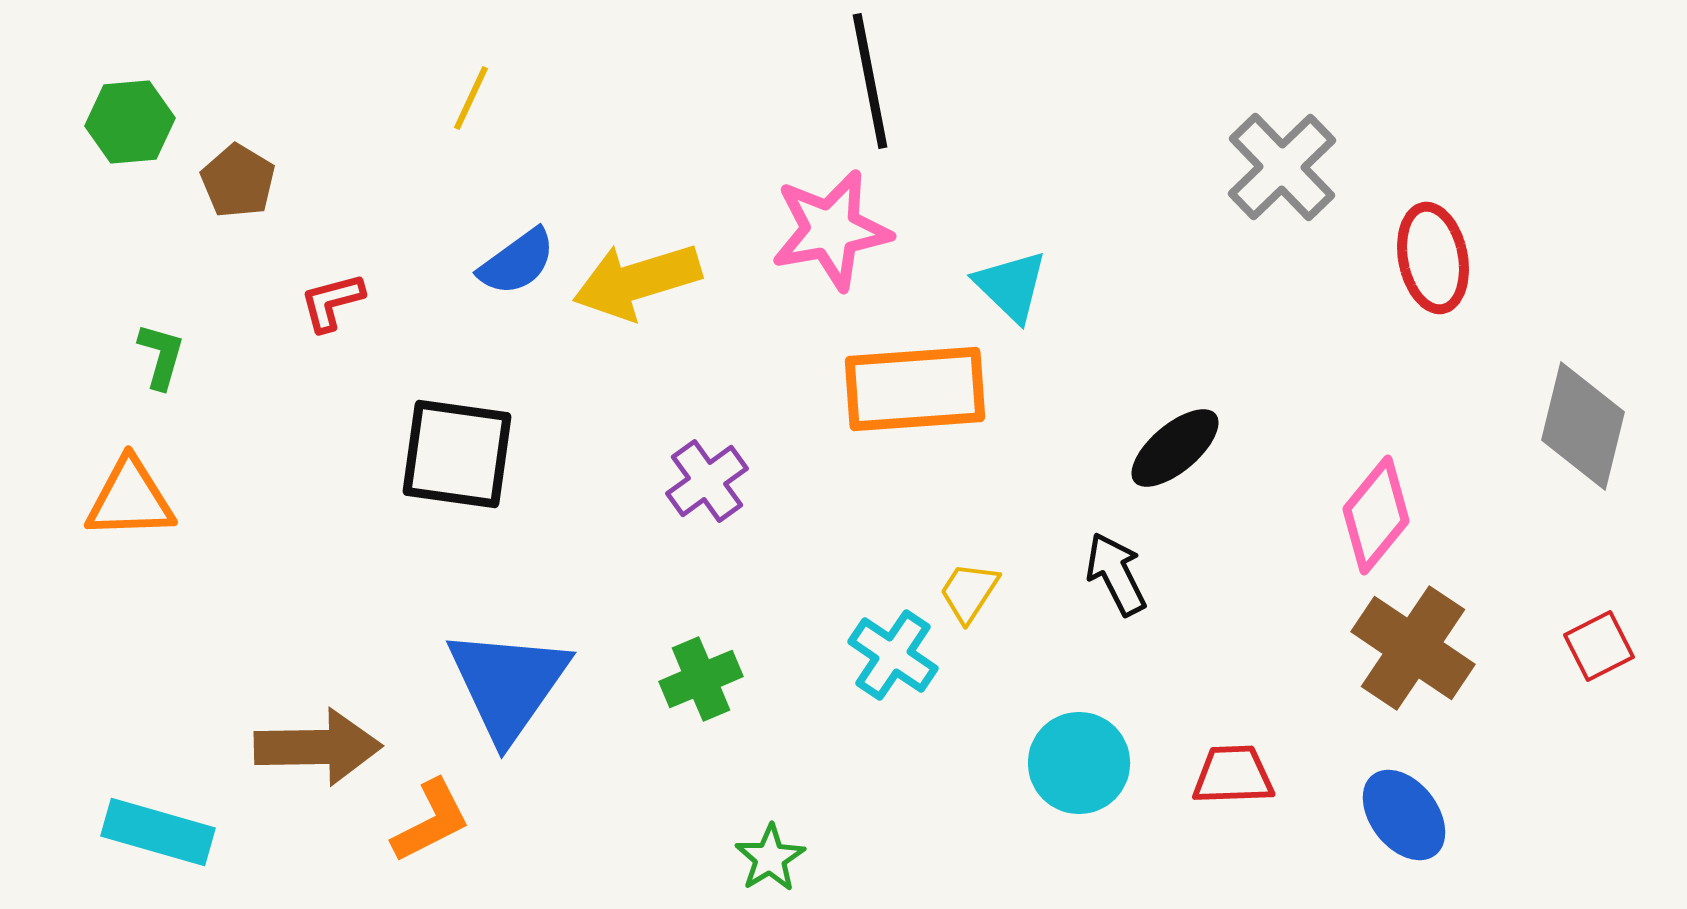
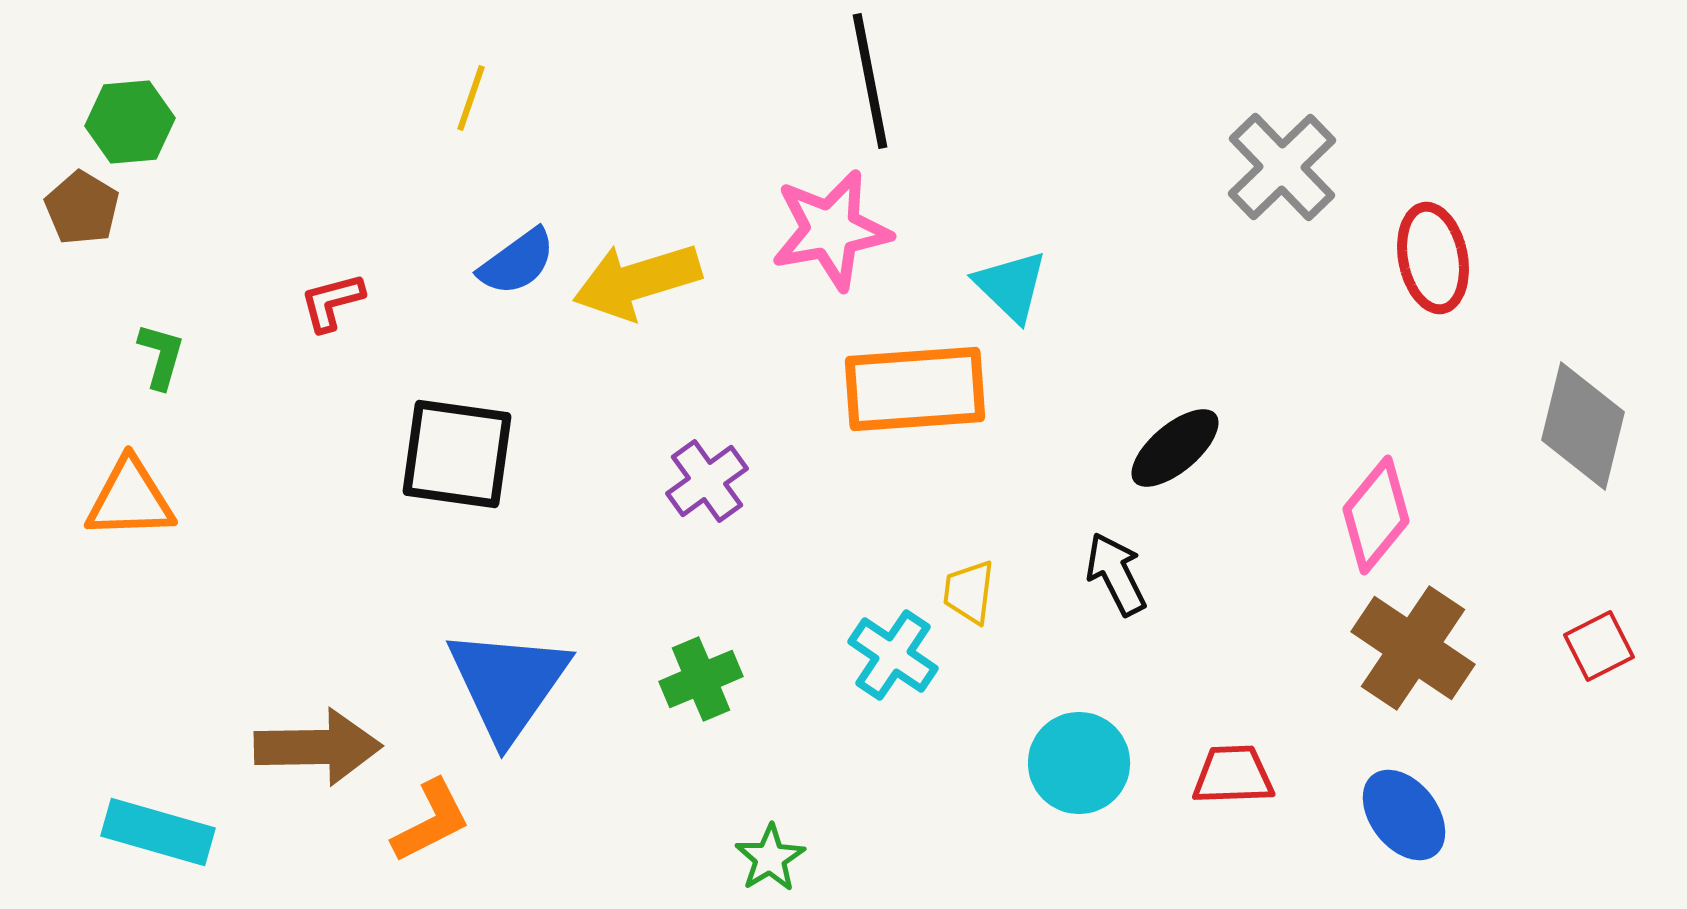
yellow line: rotated 6 degrees counterclockwise
brown pentagon: moved 156 px left, 27 px down
yellow trapezoid: rotated 26 degrees counterclockwise
